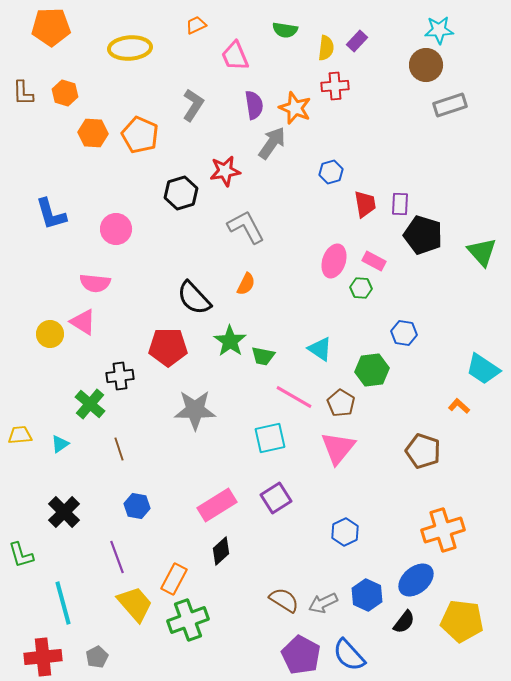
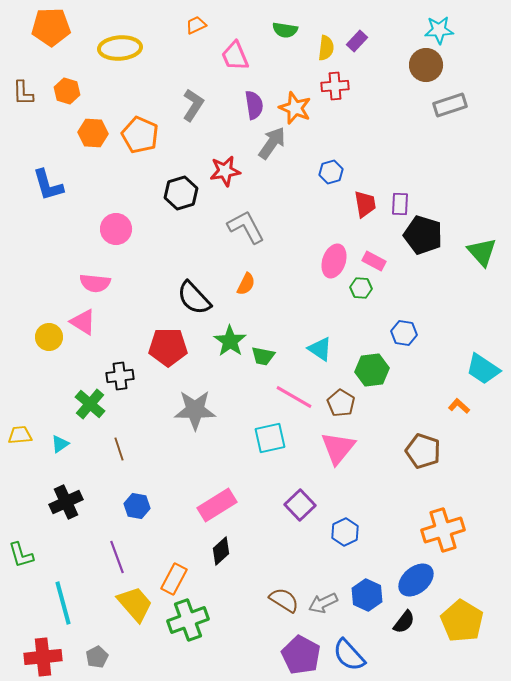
yellow ellipse at (130, 48): moved 10 px left
orange hexagon at (65, 93): moved 2 px right, 2 px up
blue L-shape at (51, 214): moved 3 px left, 29 px up
yellow circle at (50, 334): moved 1 px left, 3 px down
purple square at (276, 498): moved 24 px right, 7 px down; rotated 12 degrees counterclockwise
black cross at (64, 512): moved 2 px right, 10 px up; rotated 20 degrees clockwise
yellow pentagon at (462, 621): rotated 24 degrees clockwise
